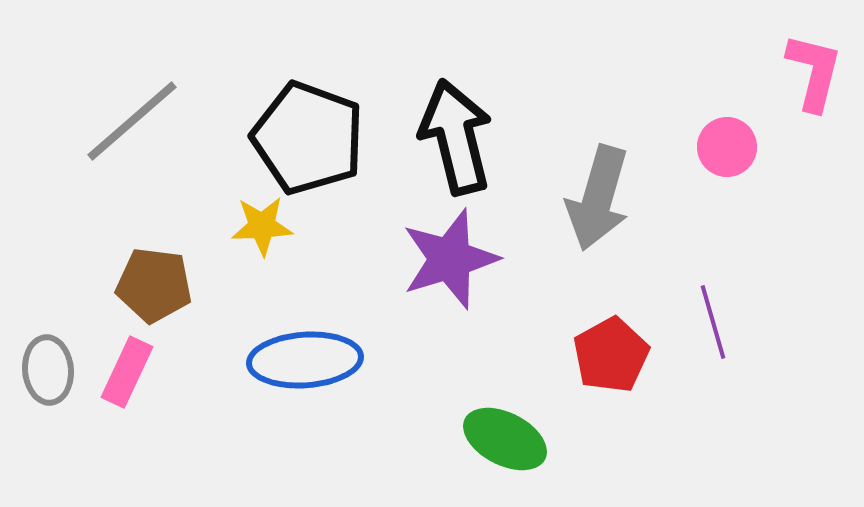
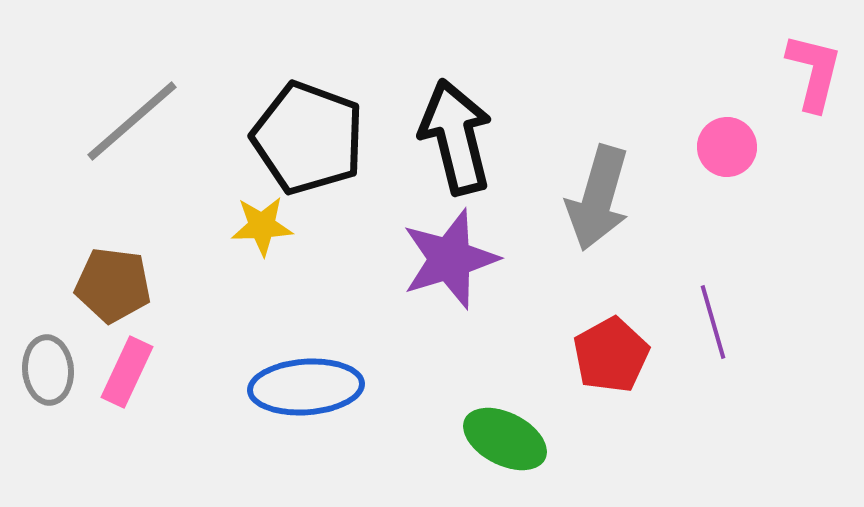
brown pentagon: moved 41 px left
blue ellipse: moved 1 px right, 27 px down
